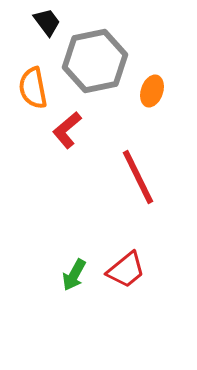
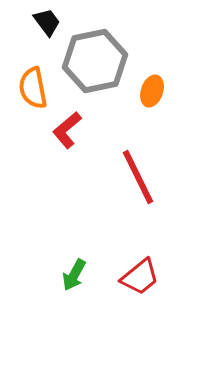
red trapezoid: moved 14 px right, 7 px down
